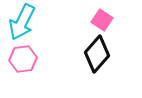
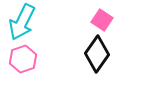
black diamond: rotated 6 degrees counterclockwise
pink hexagon: rotated 12 degrees counterclockwise
